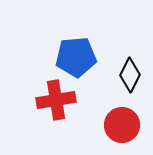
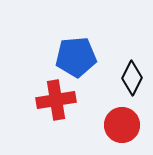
black diamond: moved 2 px right, 3 px down
